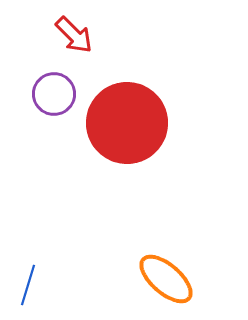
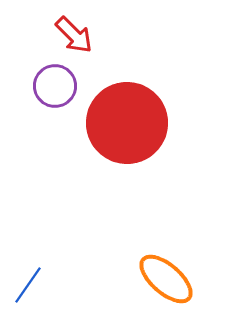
purple circle: moved 1 px right, 8 px up
blue line: rotated 18 degrees clockwise
